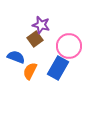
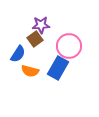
purple star: rotated 18 degrees counterclockwise
blue semicircle: moved 2 px right, 3 px up; rotated 102 degrees clockwise
orange semicircle: rotated 102 degrees counterclockwise
